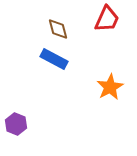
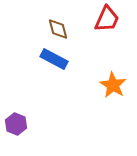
orange star: moved 3 px right, 2 px up; rotated 12 degrees counterclockwise
